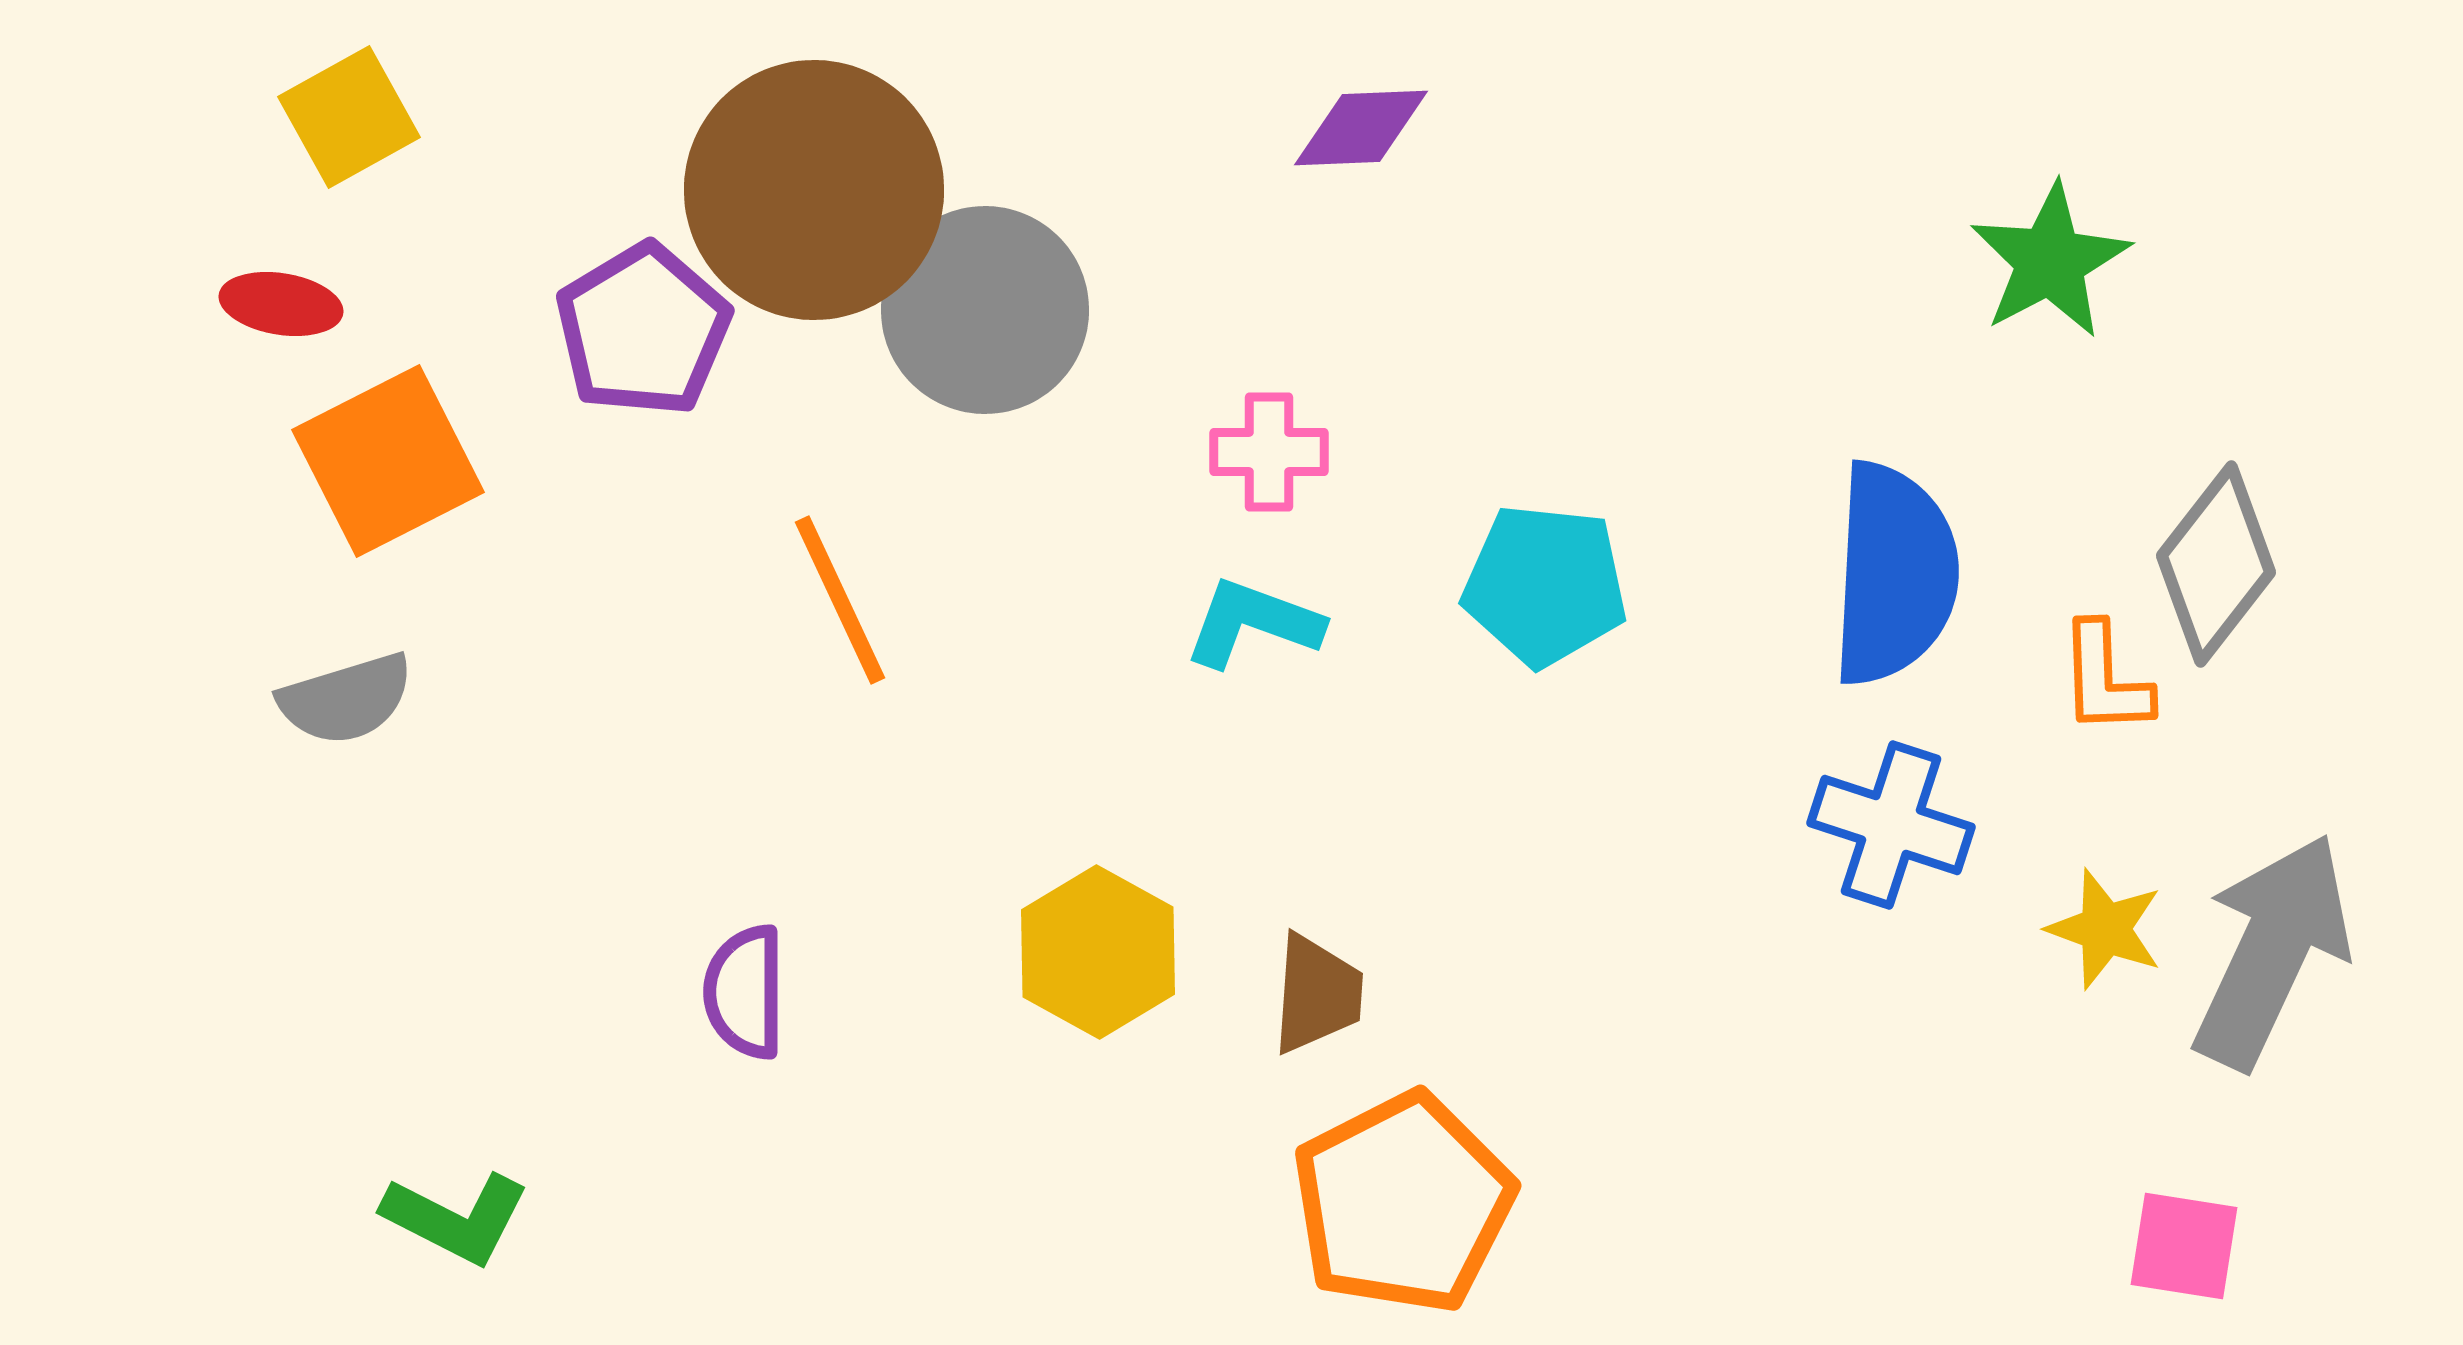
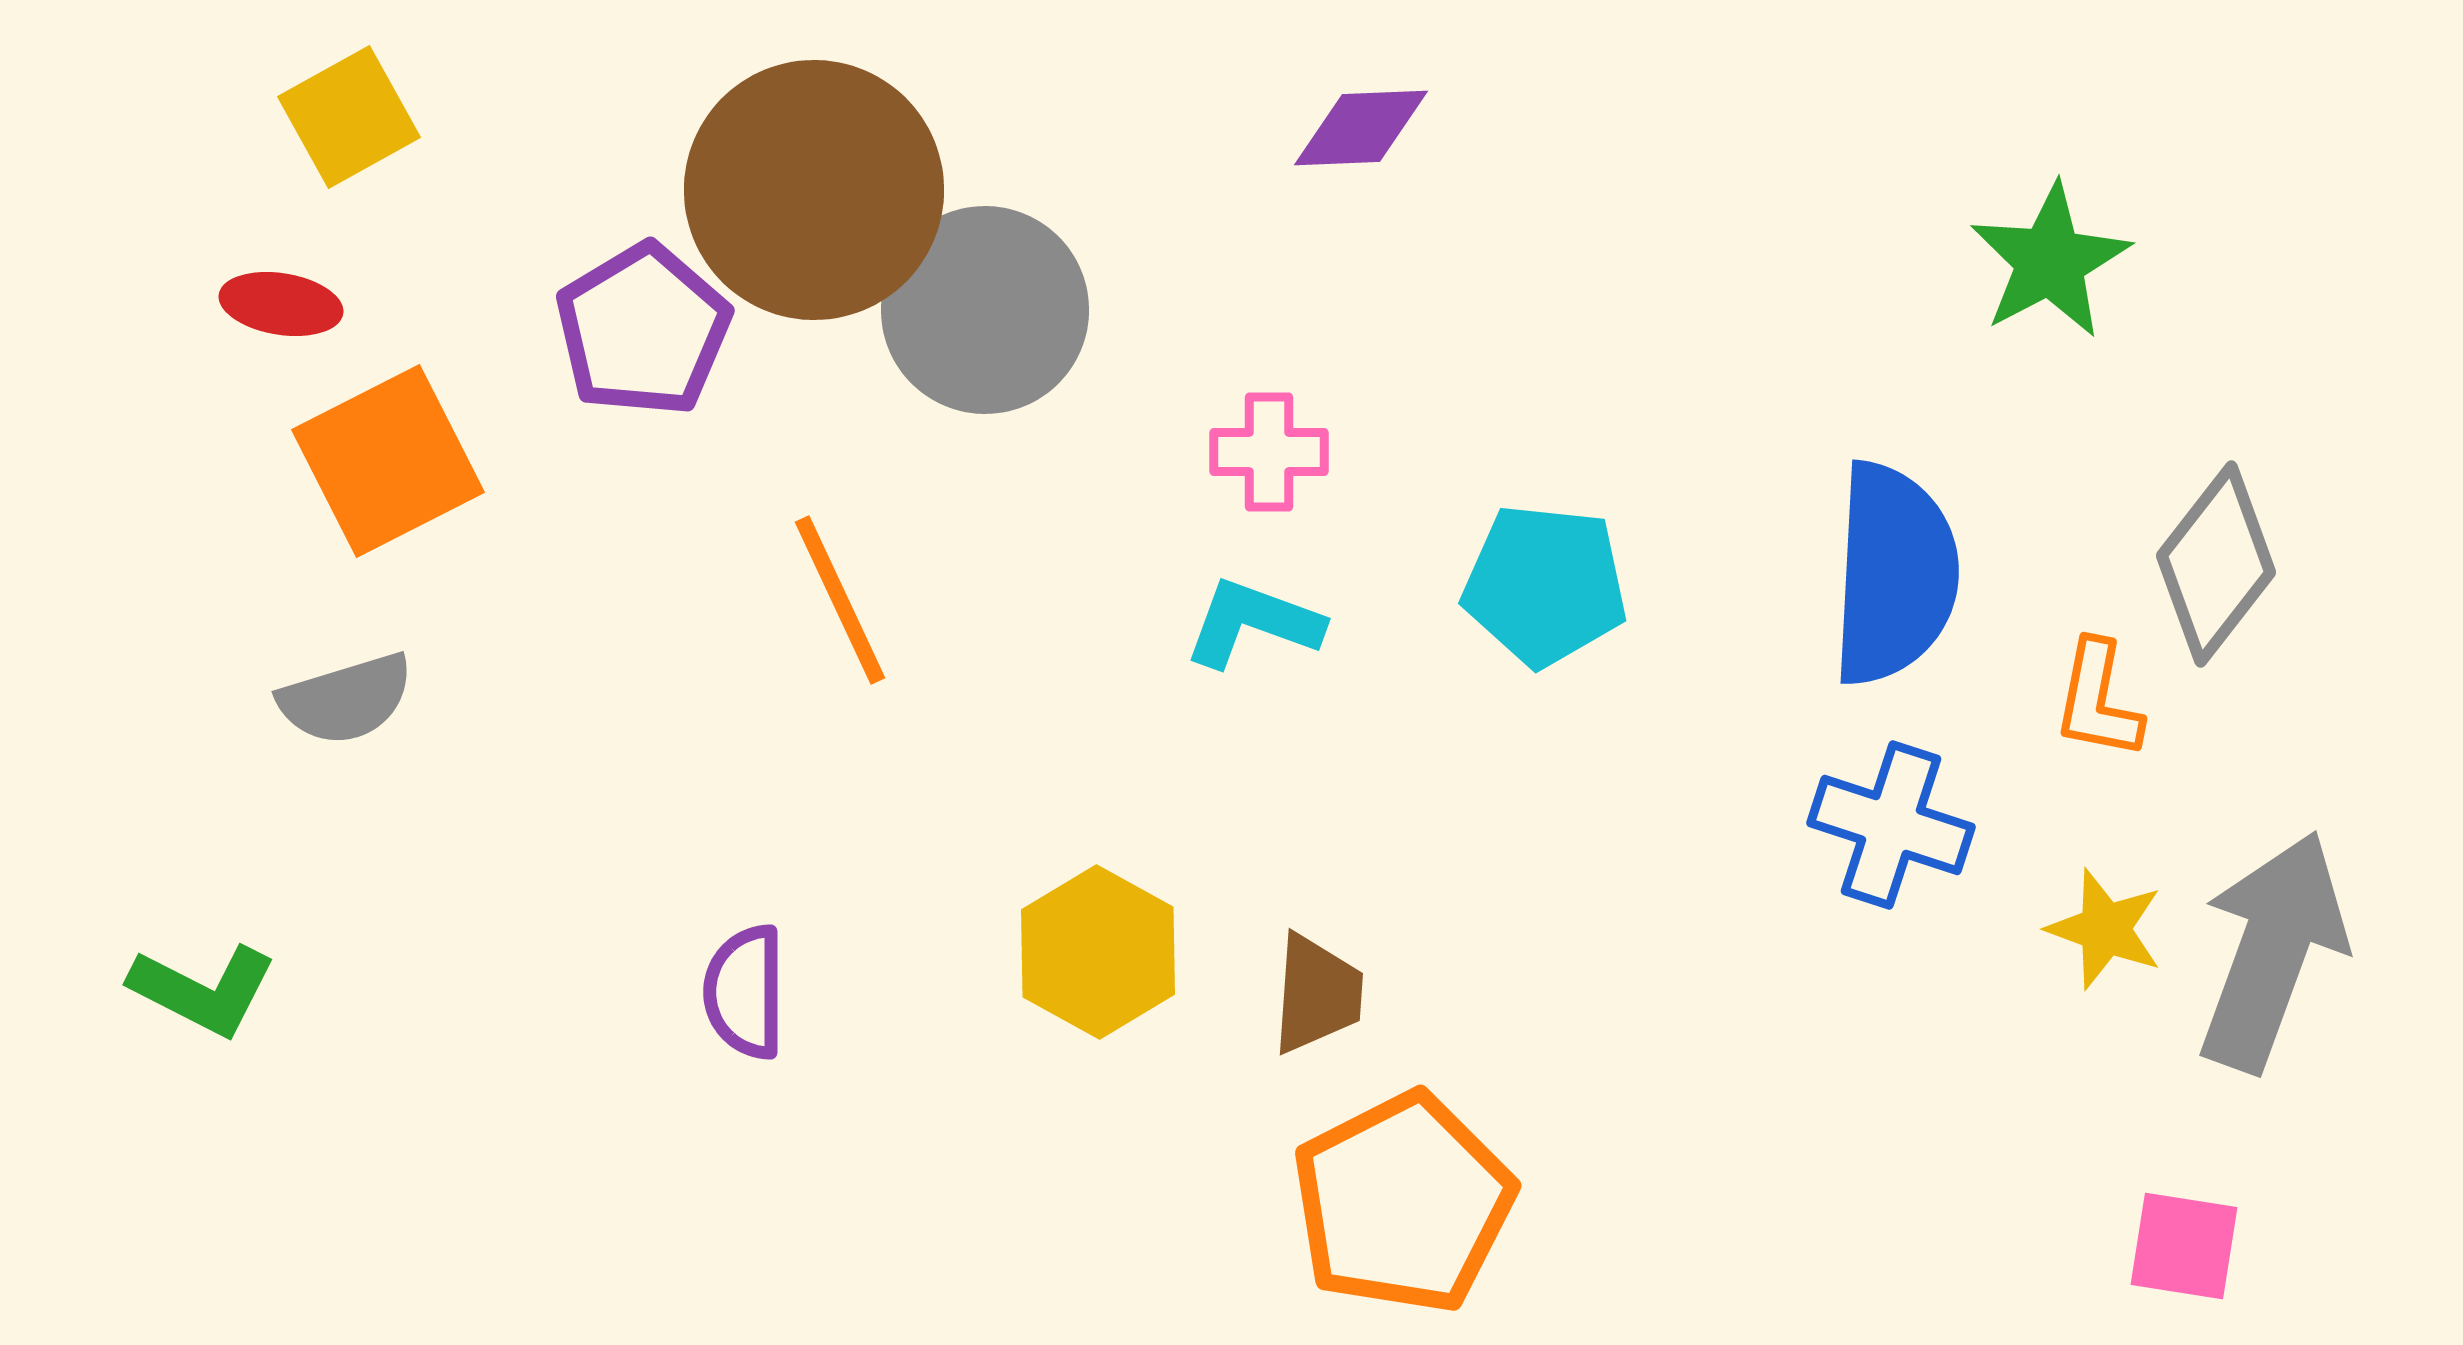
orange L-shape: moved 7 px left, 21 px down; rotated 13 degrees clockwise
gray arrow: rotated 5 degrees counterclockwise
green L-shape: moved 253 px left, 228 px up
